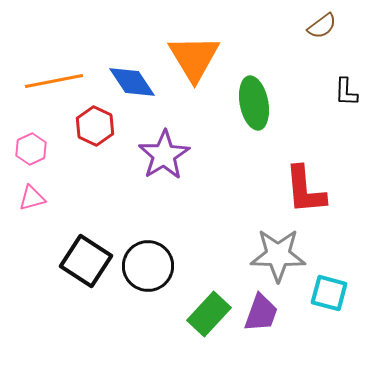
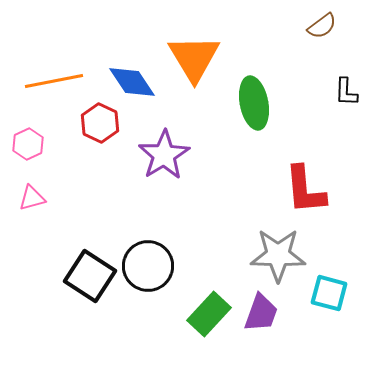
red hexagon: moved 5 px right, 3 px up
pink hexagon: moved 3 px left, 5 px up
black square: moved 4 px right, 15 px down
